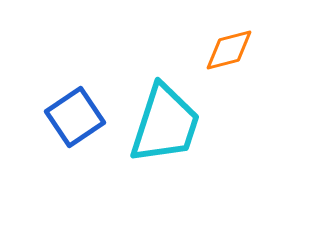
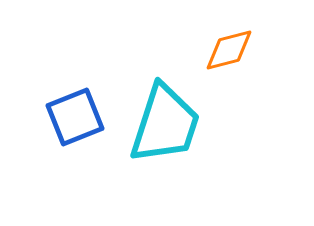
blue square: rotated 12 degrees clockwise
